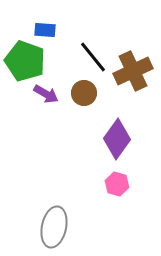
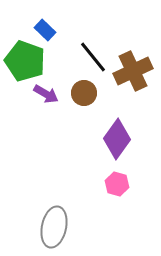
blue rectangle: rotated 40 degrees clockwise
